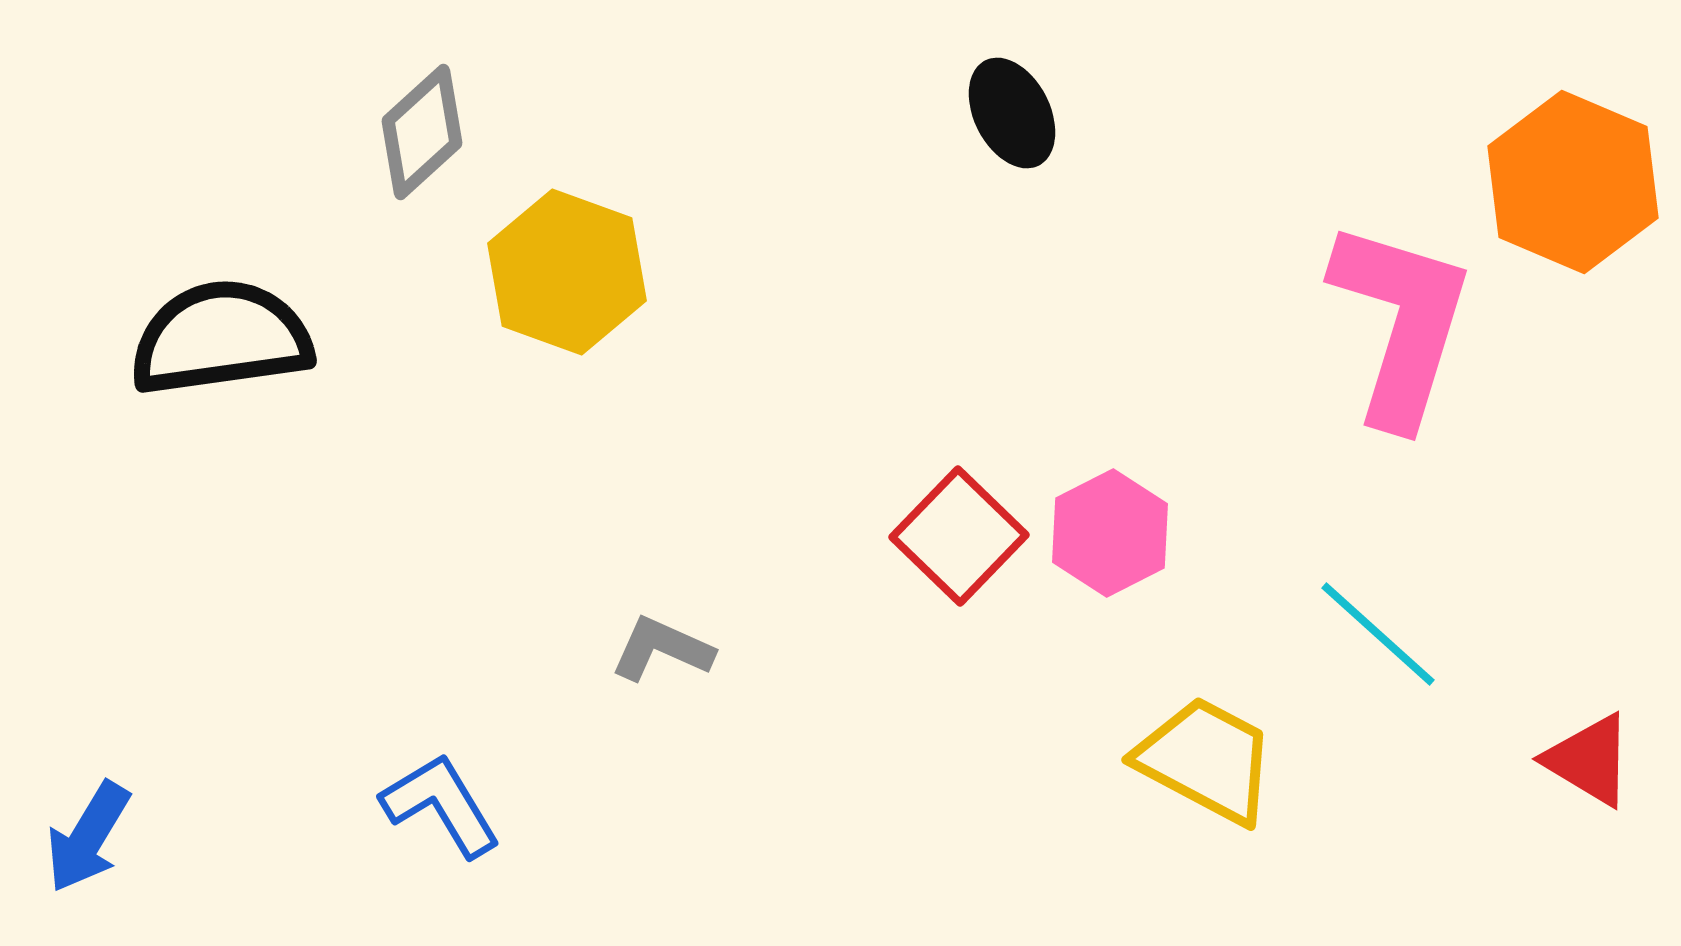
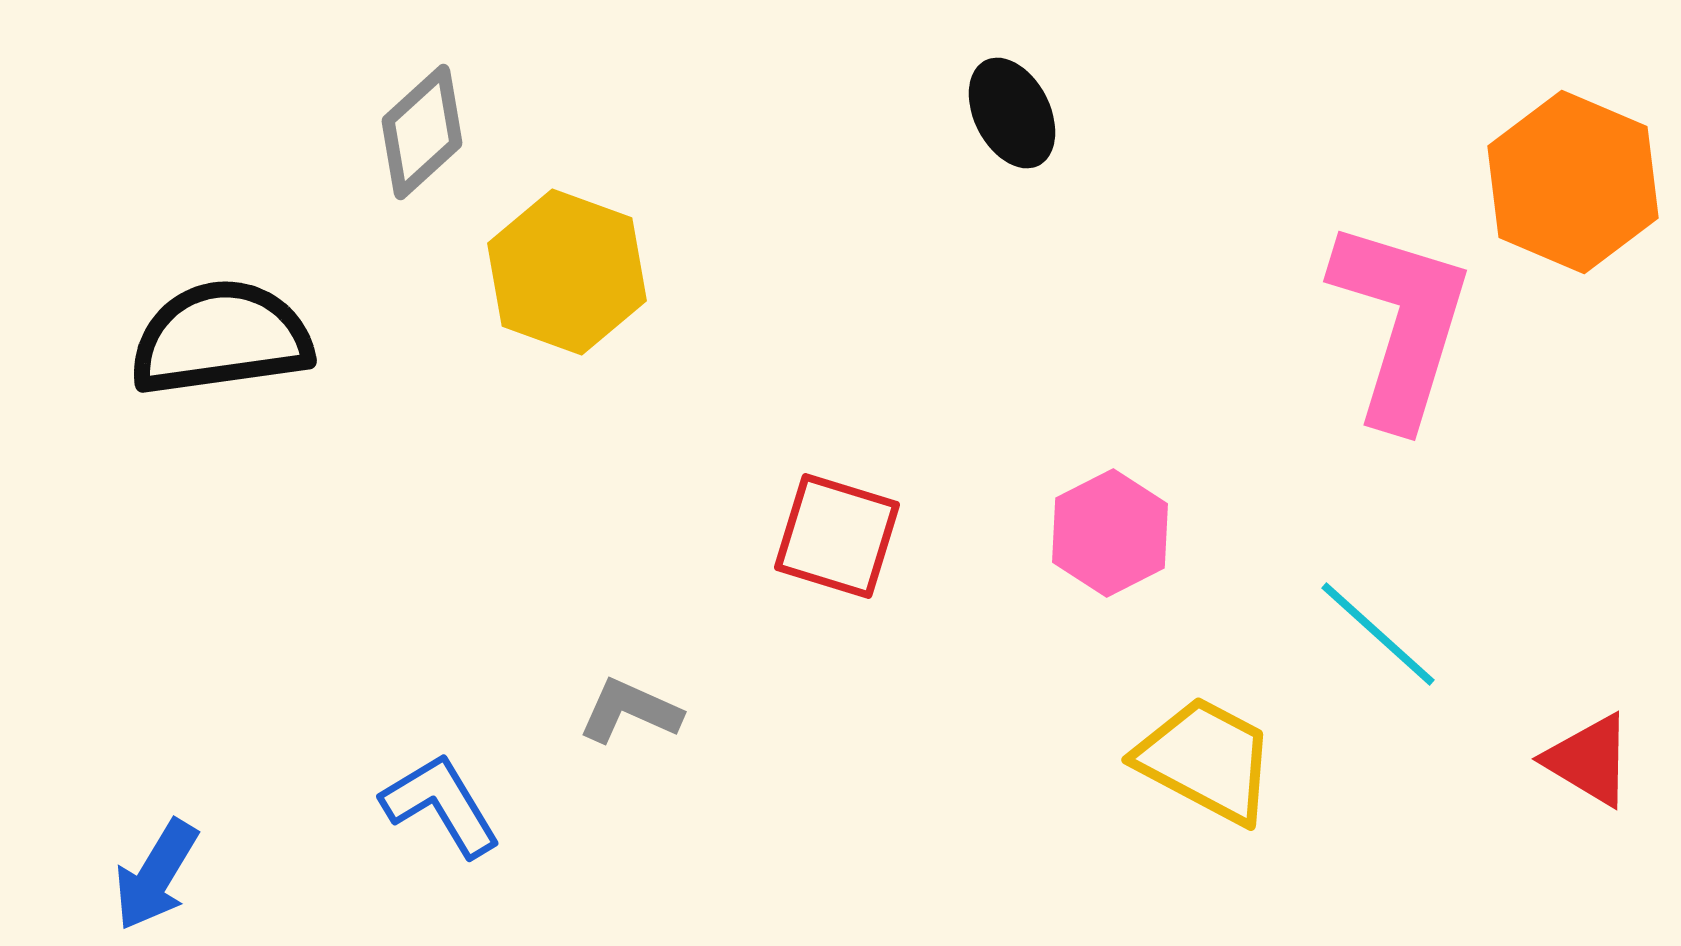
red square: moved 122 px left; rotated 27 degrees counterclockwise
gray L-shape: moved 32 px left, 62 px down
blue arrow: moved 68 px right, 38 px down
